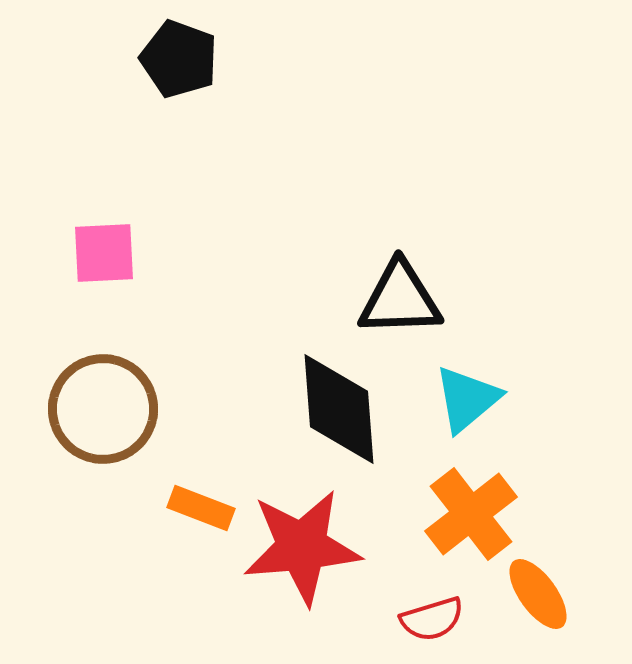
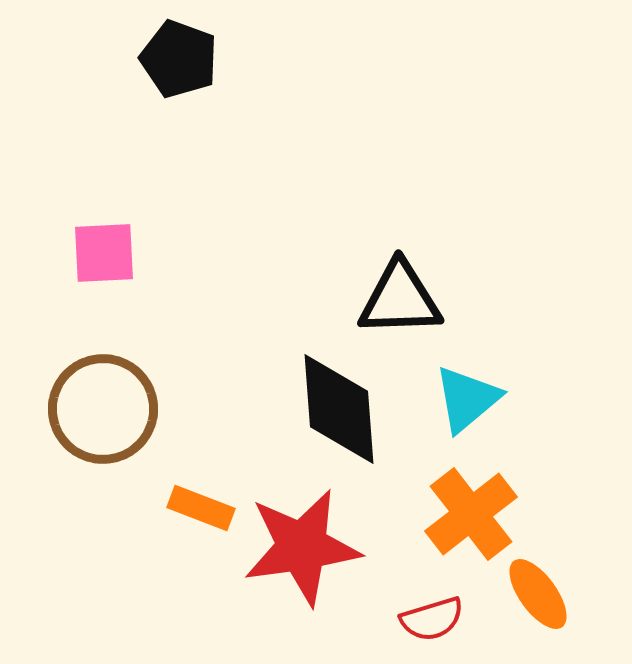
red star: rotated 3 degrees counterclockwise
